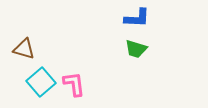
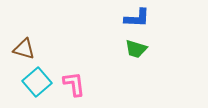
cyan square: moved 4 px left
